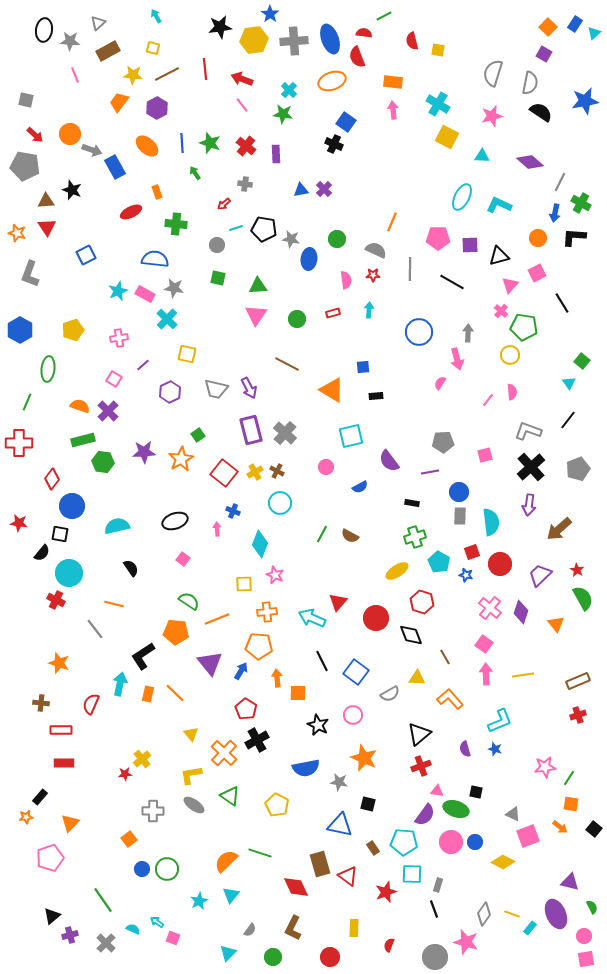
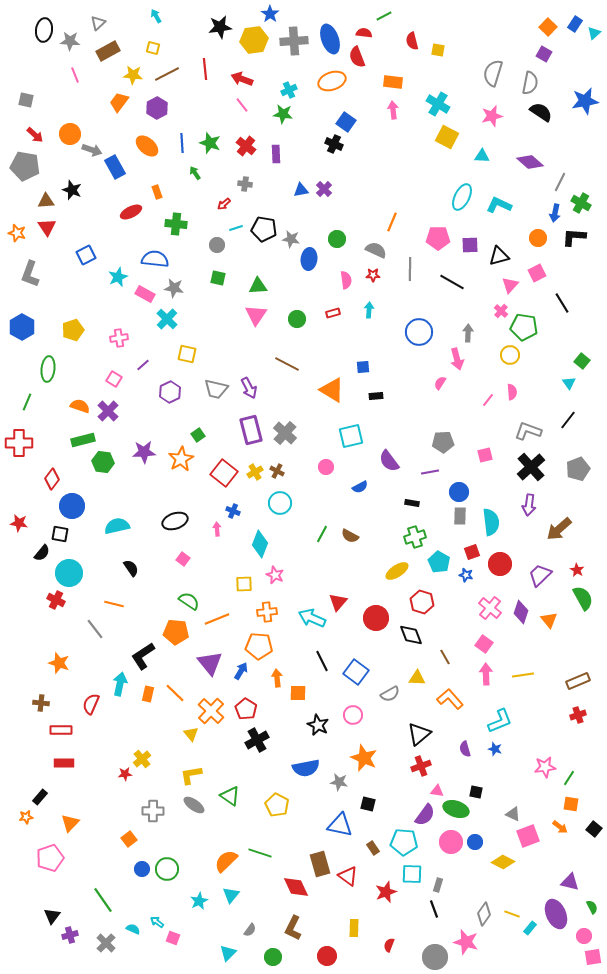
cyan cross at (289, 90): rotated 21 degrees clockwise
cyan star at (118, 291): moved 14 px up
blue hexagon at (20, 330): moved 2 px right, 3 px up
orange triangle at (556, 624): moved 7 px left, 4 px up
orange cross at (224, 753): moved 13 px left, 42 px up
black triangle at (52, 916): rotated 12 degrees counterclockwise
red circle at (330, 957): moved 3 px left, 1 px up
pink square at (586, 959): moved 7 px right, 2 px up
